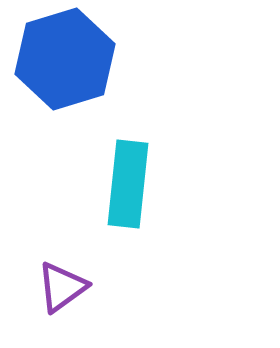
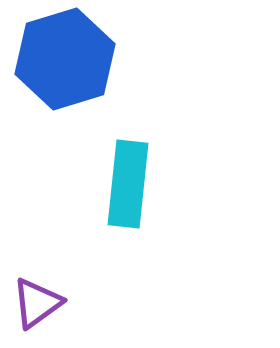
purple triangle: moved 25 px left, 16 px down
